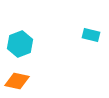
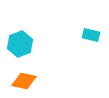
orange diamond: moved 7 px right
